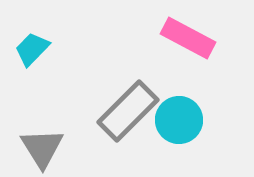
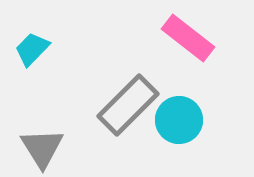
pink rectangle: rotated 10 degrees clockwise
gray rectangle: moved 6 px up
